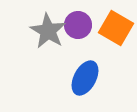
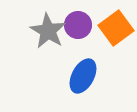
orange square: rotated 24 degrees clockwise
blue ellipse: moved 2 px left, 2 px up
